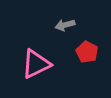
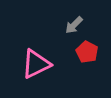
gray arrow: moved 9 px right; rotated 30 degrees counterclockwise
